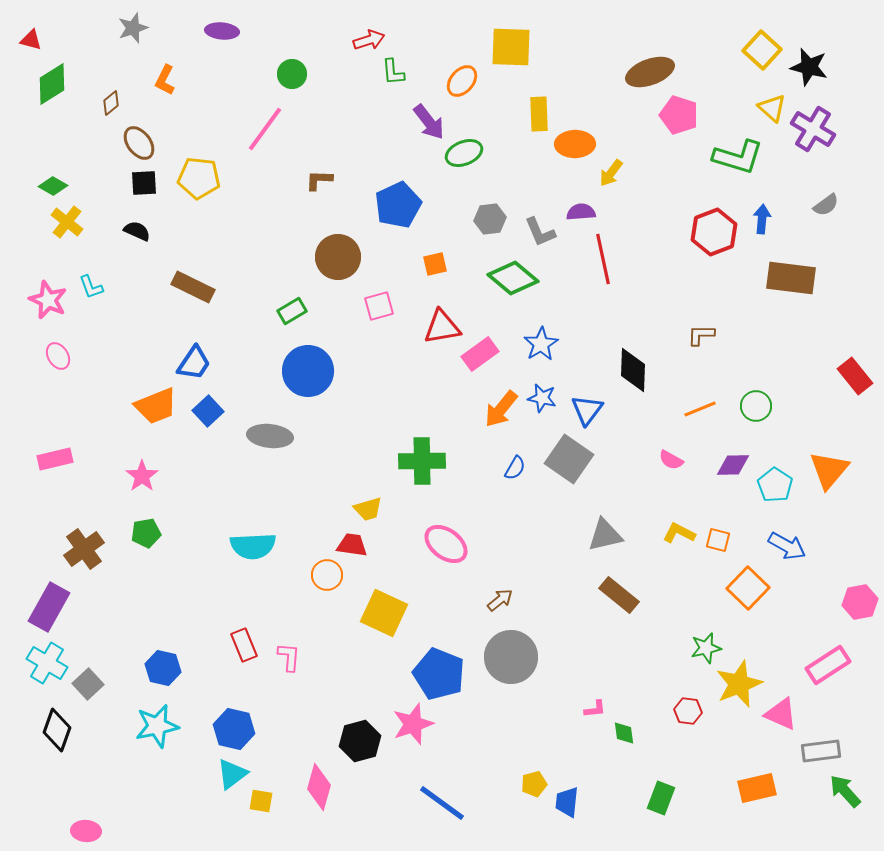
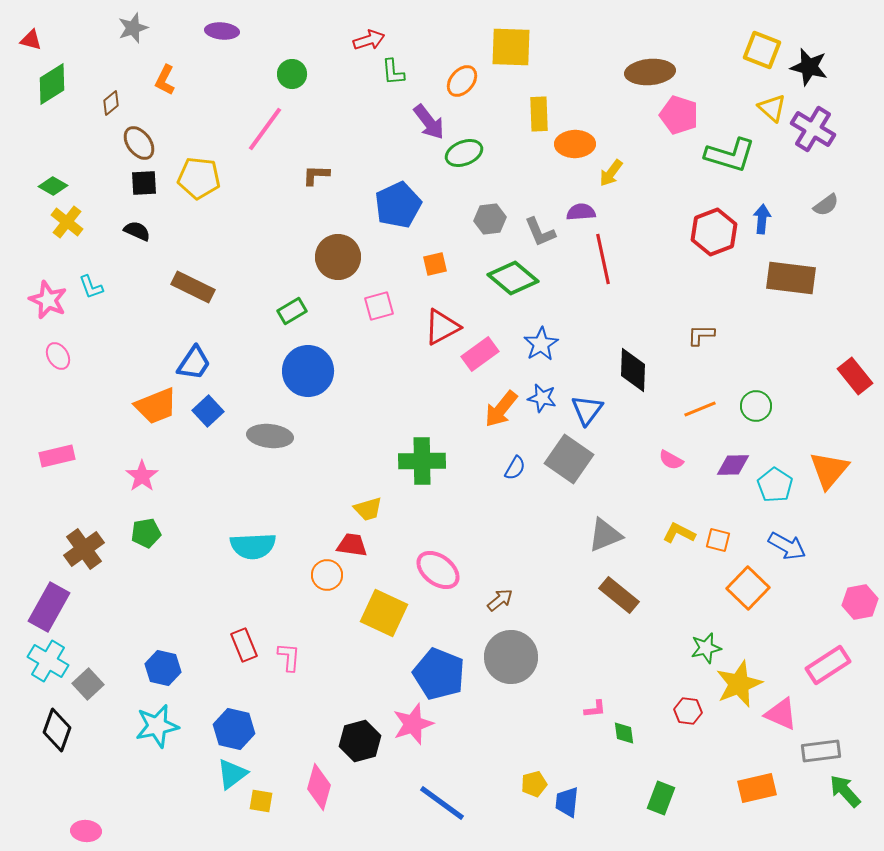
yellow square at (762, 50): rotated 21 degrees counterclockwise
brown ellipse at (650, 72): rotated 15 degrees clockwise
green L-shape at (738, 157): moved 8 px left, 2 px up
brown L-shape at (319, 180): moved 3 px left, 5 px up
red triangle at (442, 327): rotated 18 degrees counterclockwise
pink rectangle at (55, 459): moved 2 px right, 3 px up
gray triangle at (605, 535): rotated 9 degrees counterclockwise
pink ellipse at (446, 544): moved 8 px left, 26 px down
cyan cross at (47, 663): moved 1 px right, 2 px up
